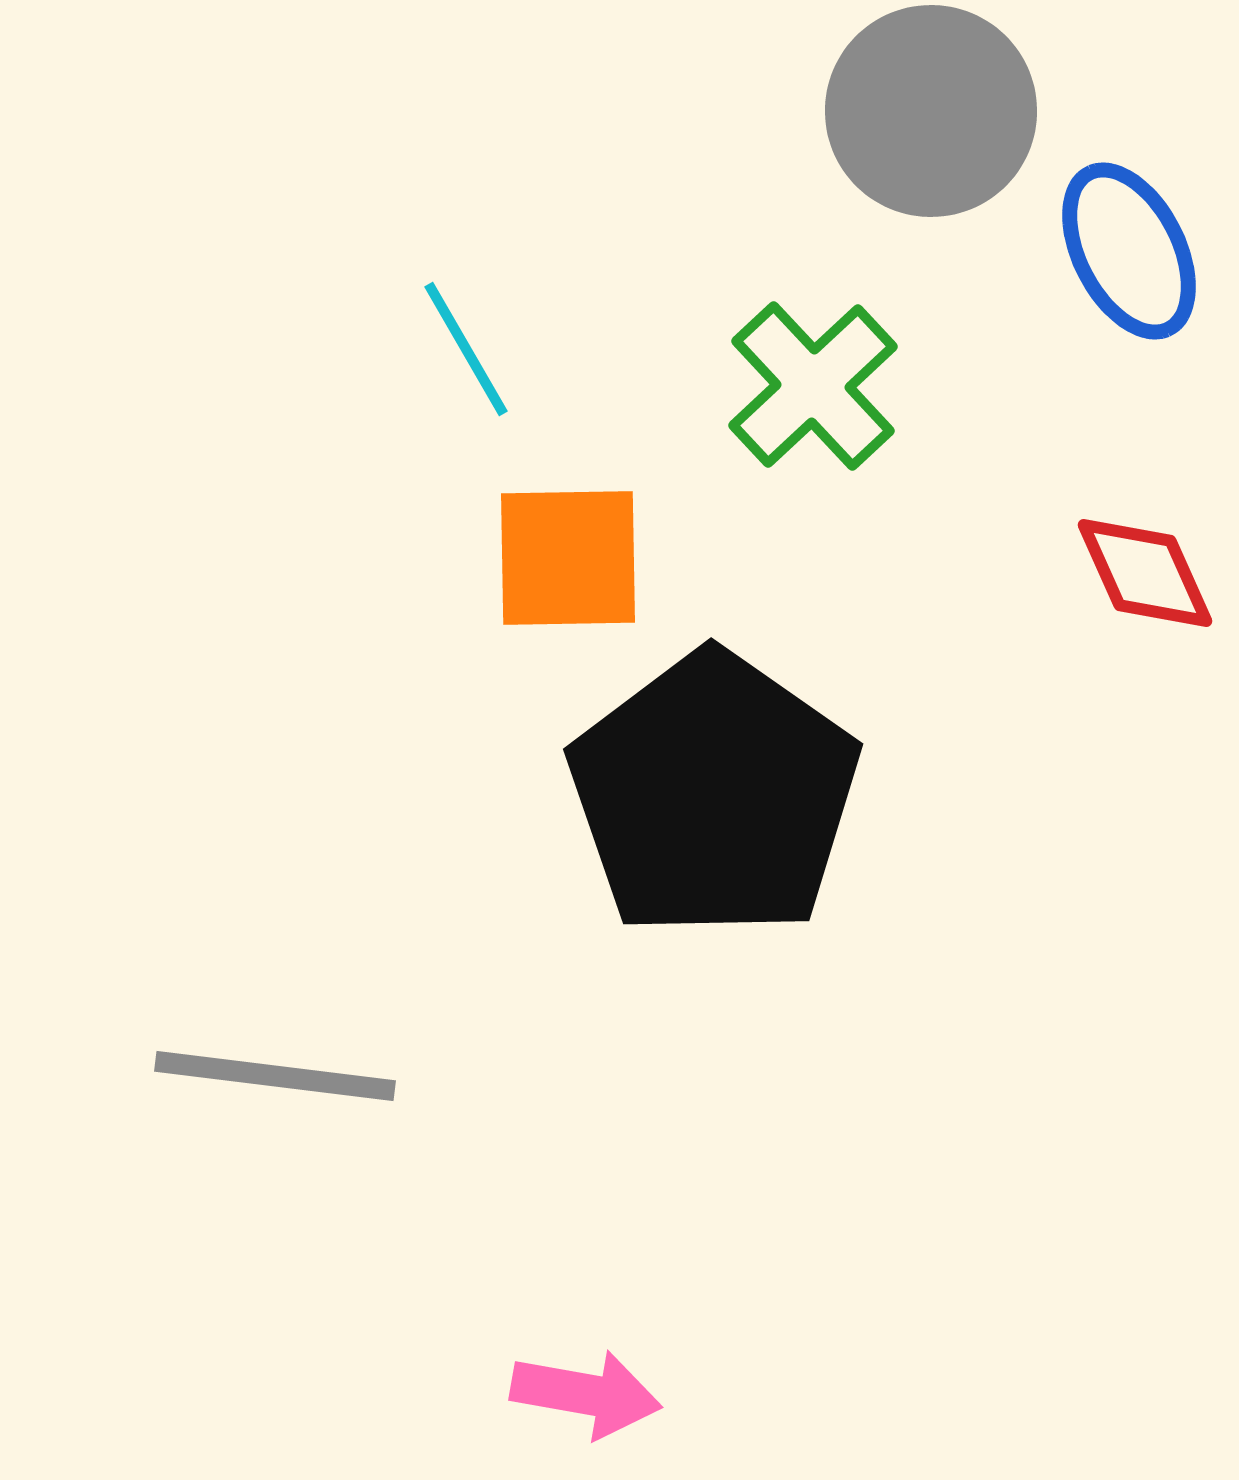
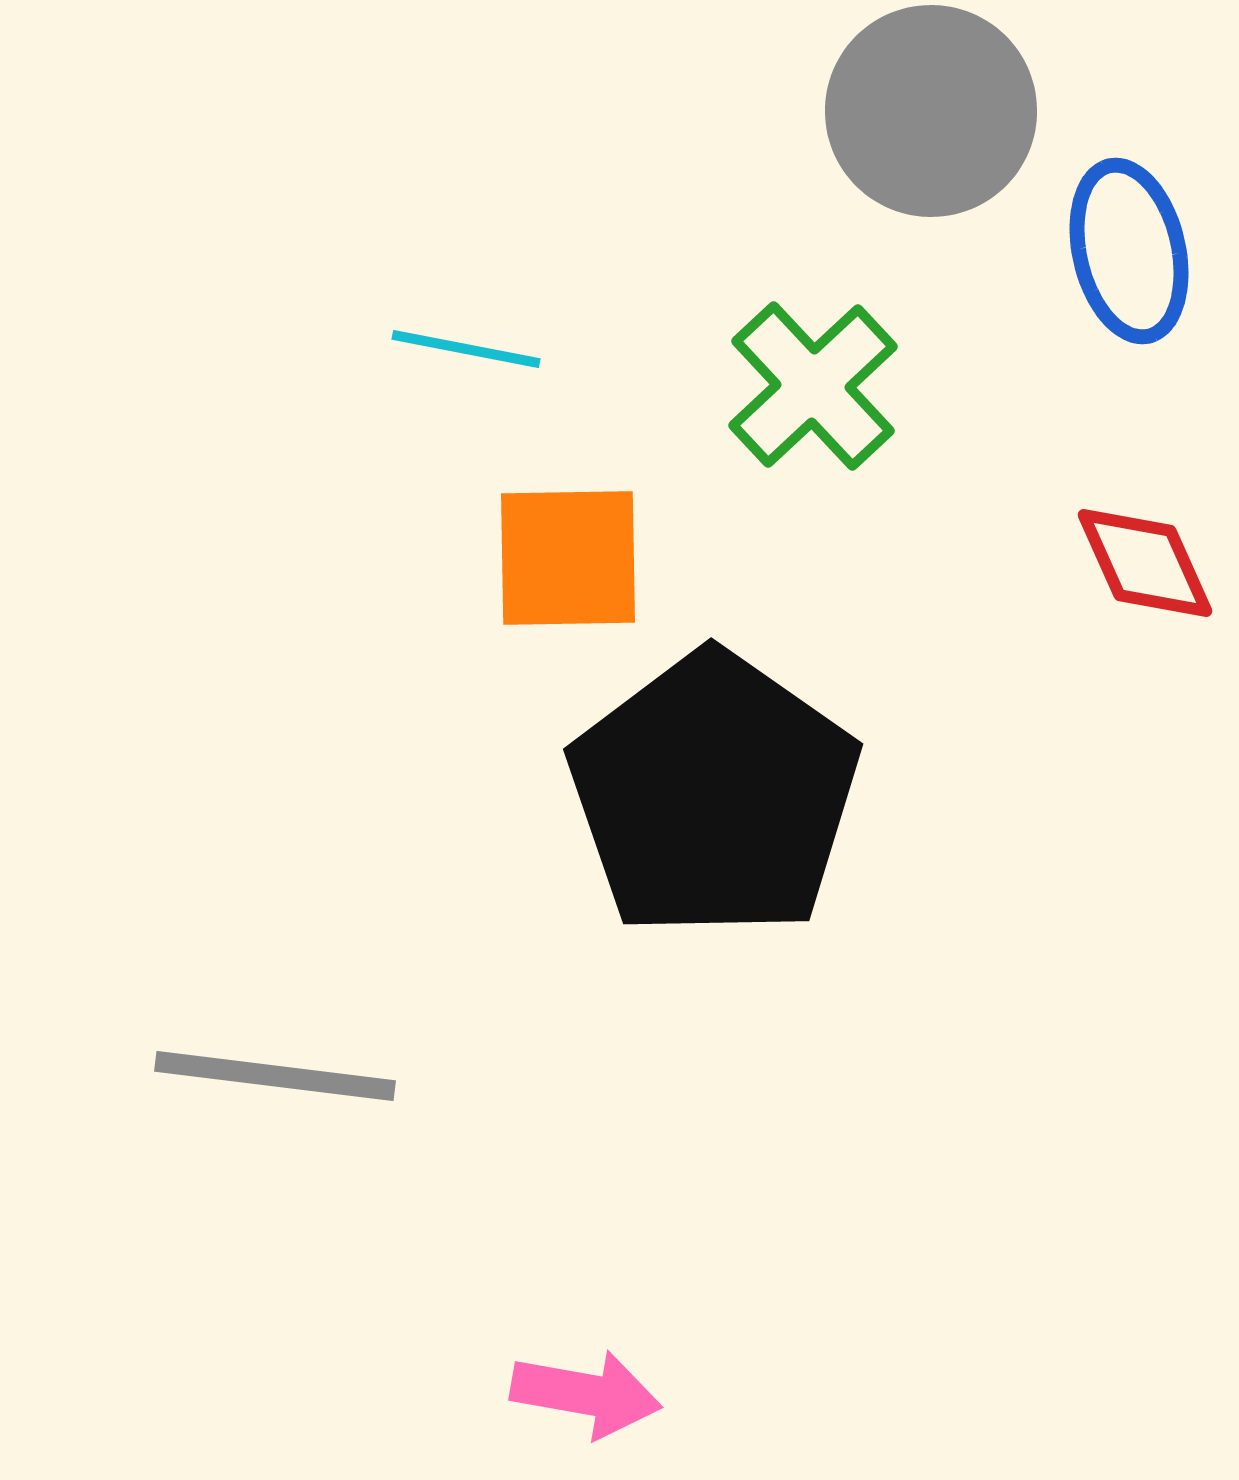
blue ellipse: rotated 14 degrees clockwise
cyan line: rotated 49 degrees counterclockwise
red diamond: moved 10 px up
